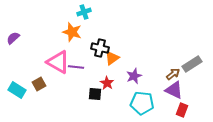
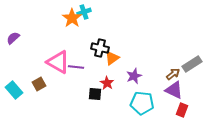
orange star: moved 14 px up; rotated 18 degrees clockwise
cyan rectangle: moved 3 px left; rotated 18 degrees clockwise
